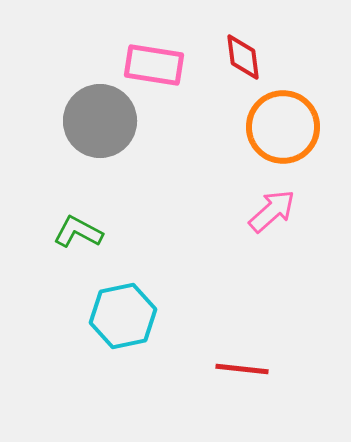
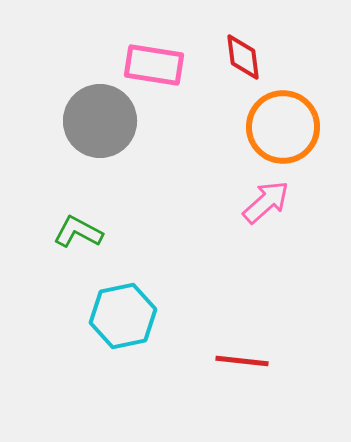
pink arrow: moved 6 px left, 9 px up
red line: moved 8 px up
